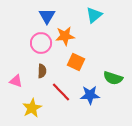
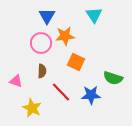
cyan triangle: rotated 24 degrees counterclockwise
blue star: moved 1 px right
yellow star: rotated 18 degrees counterclockwise
